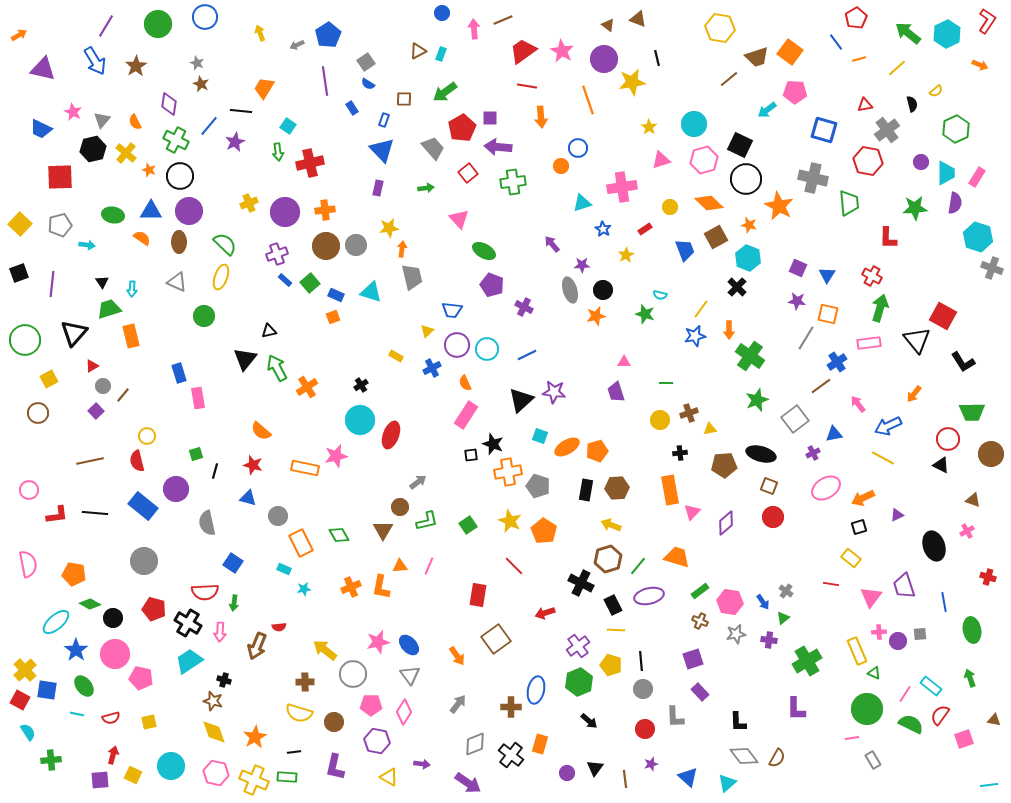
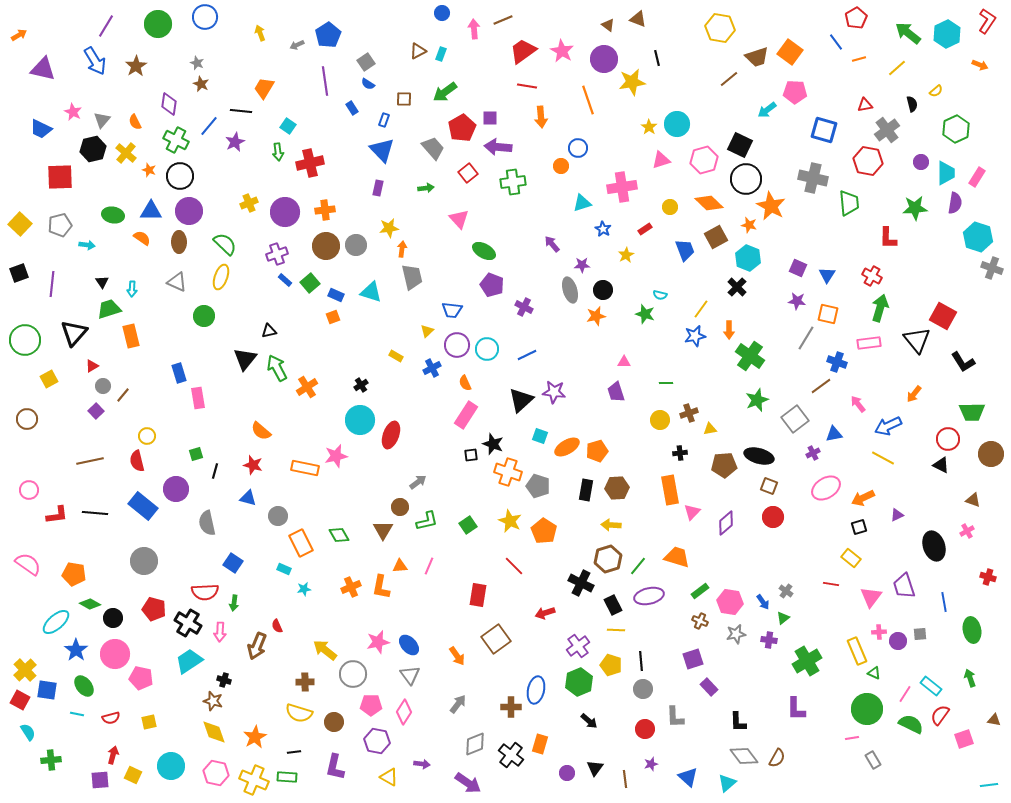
cyan circle at (694, 124): moved 17 px left
orange star at (779, 206): moved 8 px left
blue cross at (837, 362): rotated 36 degrees counterclockwise
brown circle at (38, 413): moved 11 px left, 6 px down
black ellipse at (761, 454): moved 2 px left, 2 px down
orange cross at (508, 472): rotated 28 degrees clockwise
yellow arrow at (611, 525): rotated 18 degrees counterclockwise
pink semicircle at (28, 564): rotated 44 degrees counterclockwise
red semicircle at (279, 627): moved 2 px left, 1 px up; rotated 72 degrees clockwise
purple rectangle at (700, 692): moved 9 px right, 5 px up
